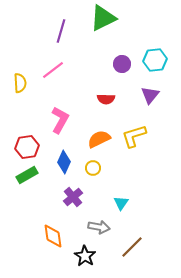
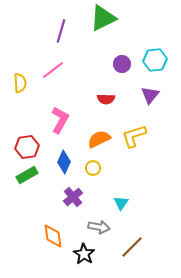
black star: moved 1 px left, 2 px up
